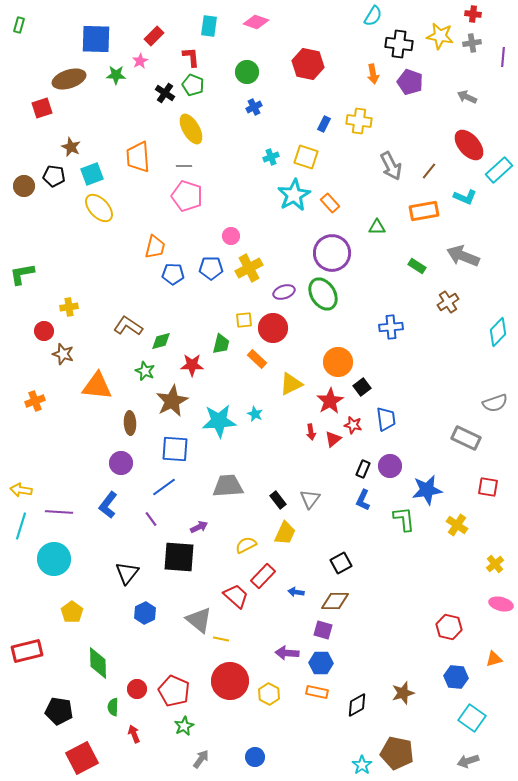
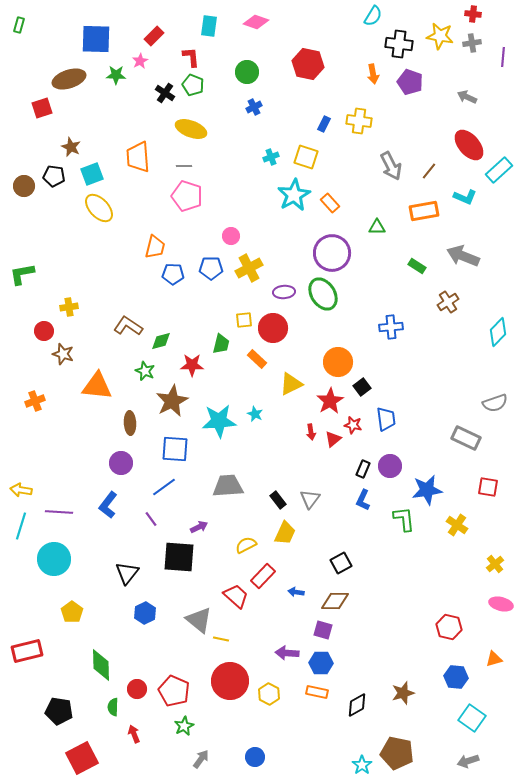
yellow ellipse at (191, 129): rotated 40 degrees counterclockwise
purple ellipse at (284, 292): rotated 15 degrees clockwise
green diamond at (98, 663): moved 3 px right, 2 px down
